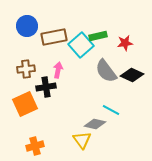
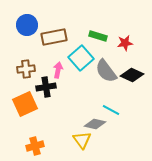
blue circle: moved 1 px up
green rectangle: rotated 30 degrees clockwise
cyan square: moved 13 px down
